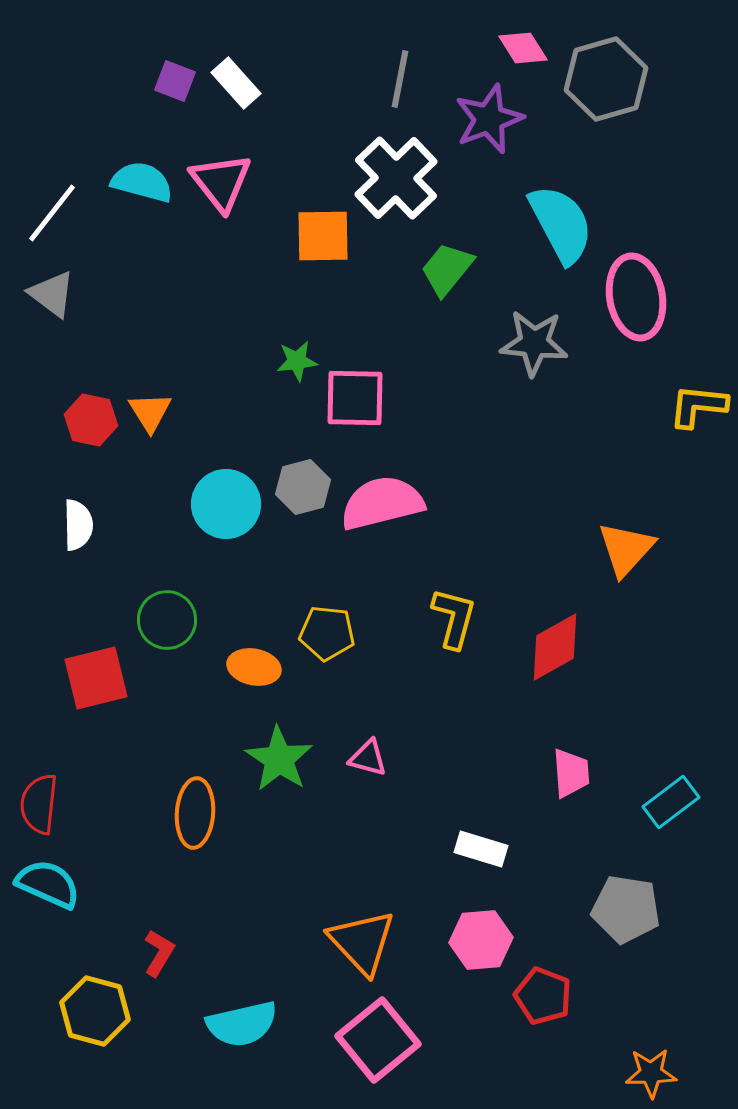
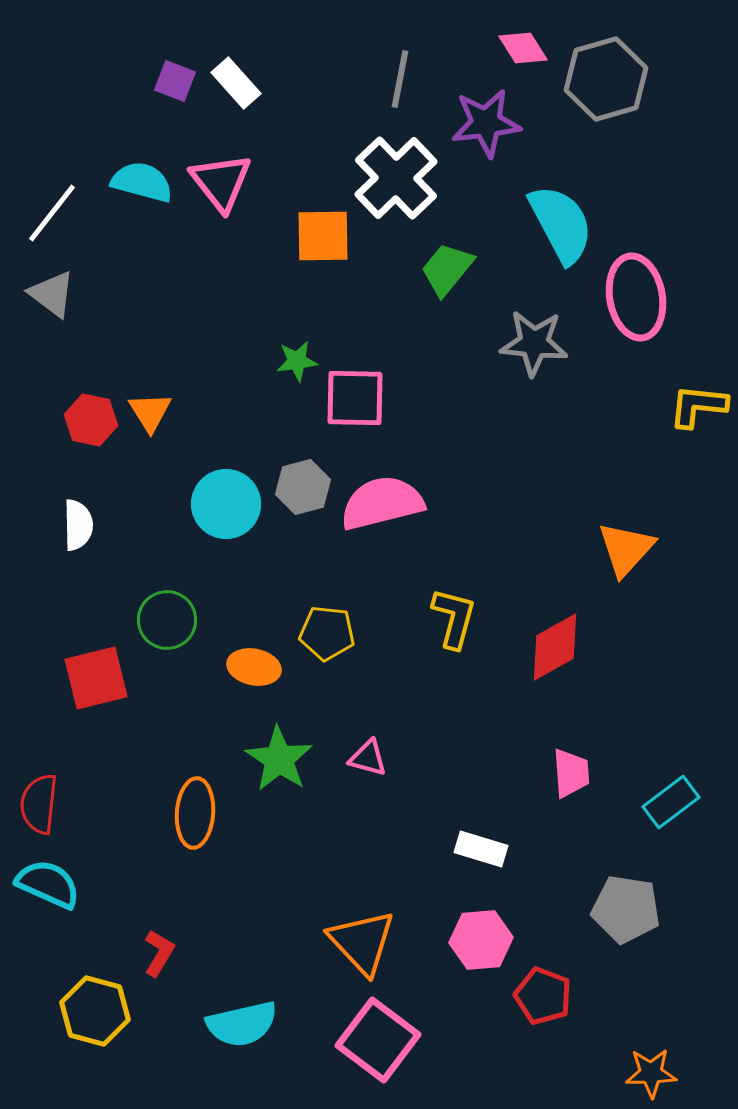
purple star at (489, 119): moved 3 px left, 4 px down; rotated 14 degrees clockwise
pink square at (378, 1040): rotated 14 degrees counterclockwise
